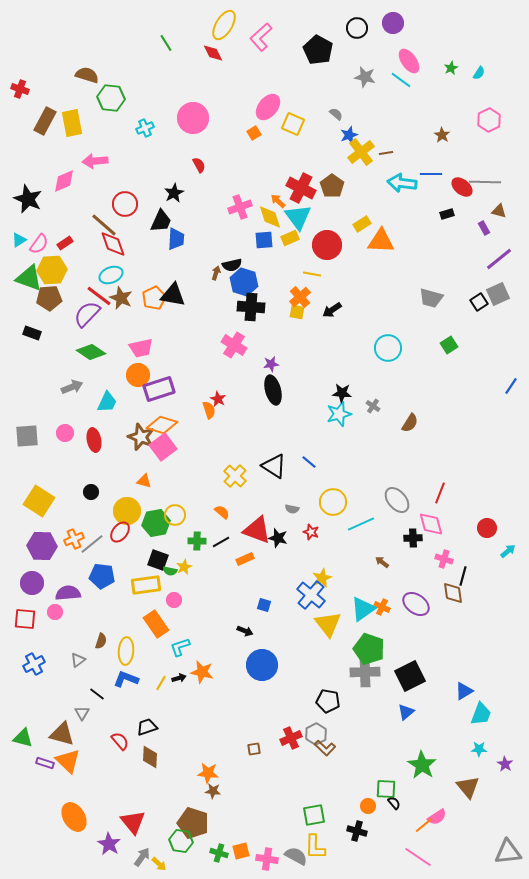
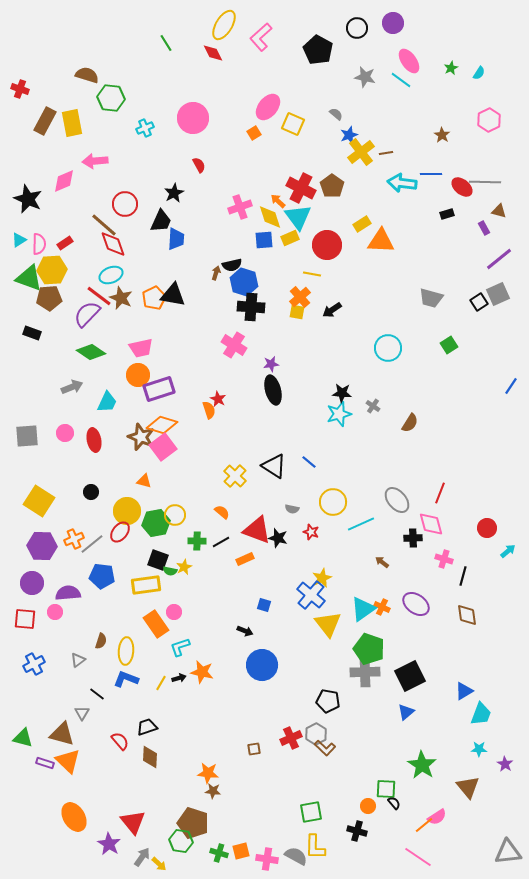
pink semicircle at (39, 244): rotated 35 degrees counterclockwise
brown diamond at (453, 593): moved 14 px right, 22 px down
pink circle at (174, 600): moved 12 px down
green square at (314, 815): moved 3 px left, 3 px up
